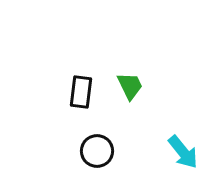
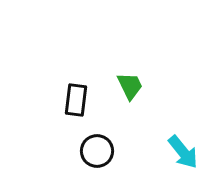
black rectangle: moved 5 px left, 8 px down
